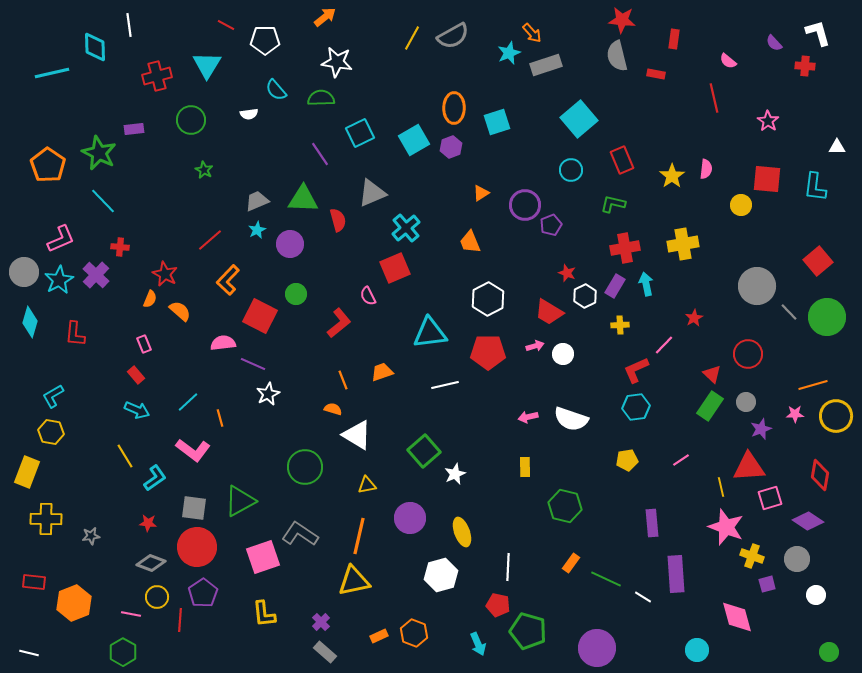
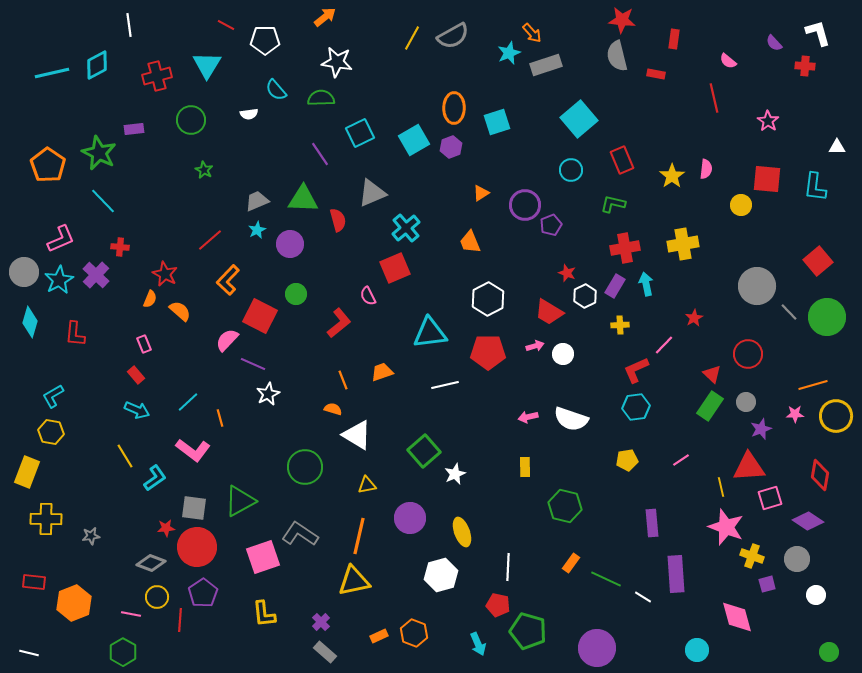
cyan diamond at (95, 47): moved 2 px right, 18 px down; rotated 64 degrees clockwise
pink semicircle at (223, 343): moved 4 px right, 3 px up; rotated 40 degrees counterclockwise
red star at (148, 523): moved 18 px right, 5 px down; rotated 12 degrees counterclockwise
